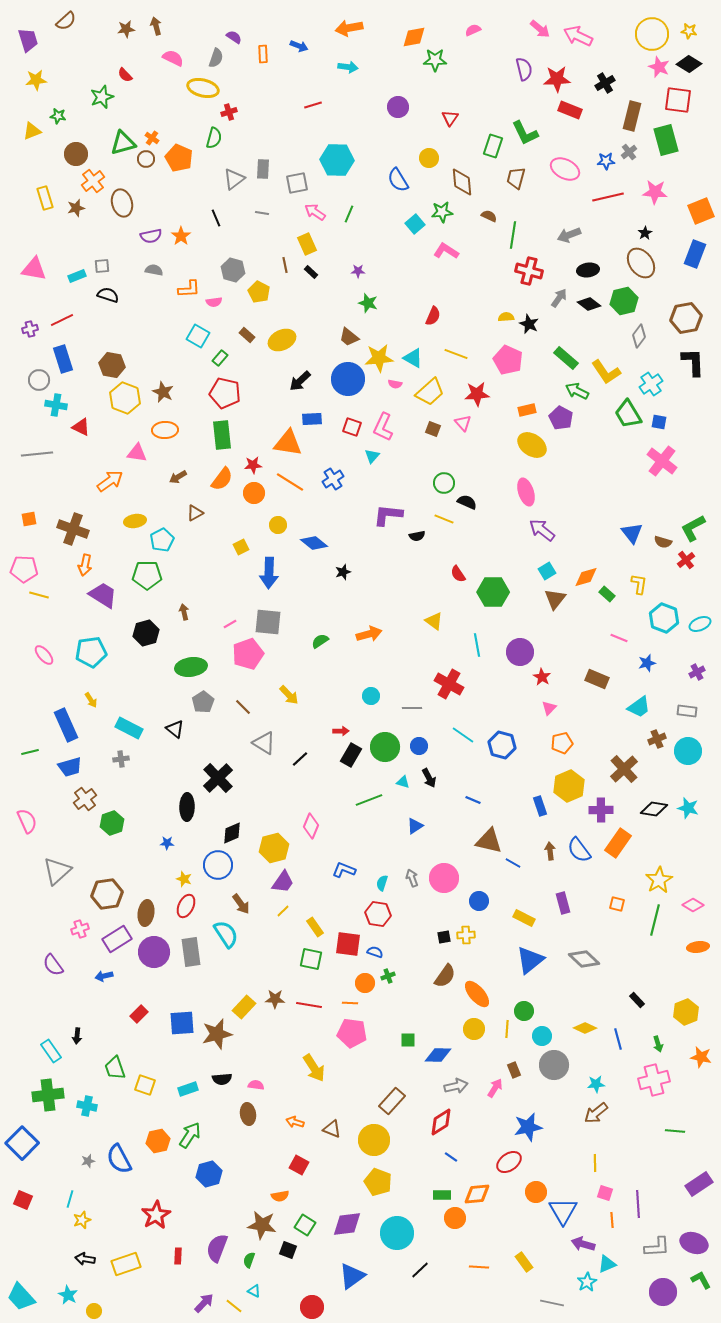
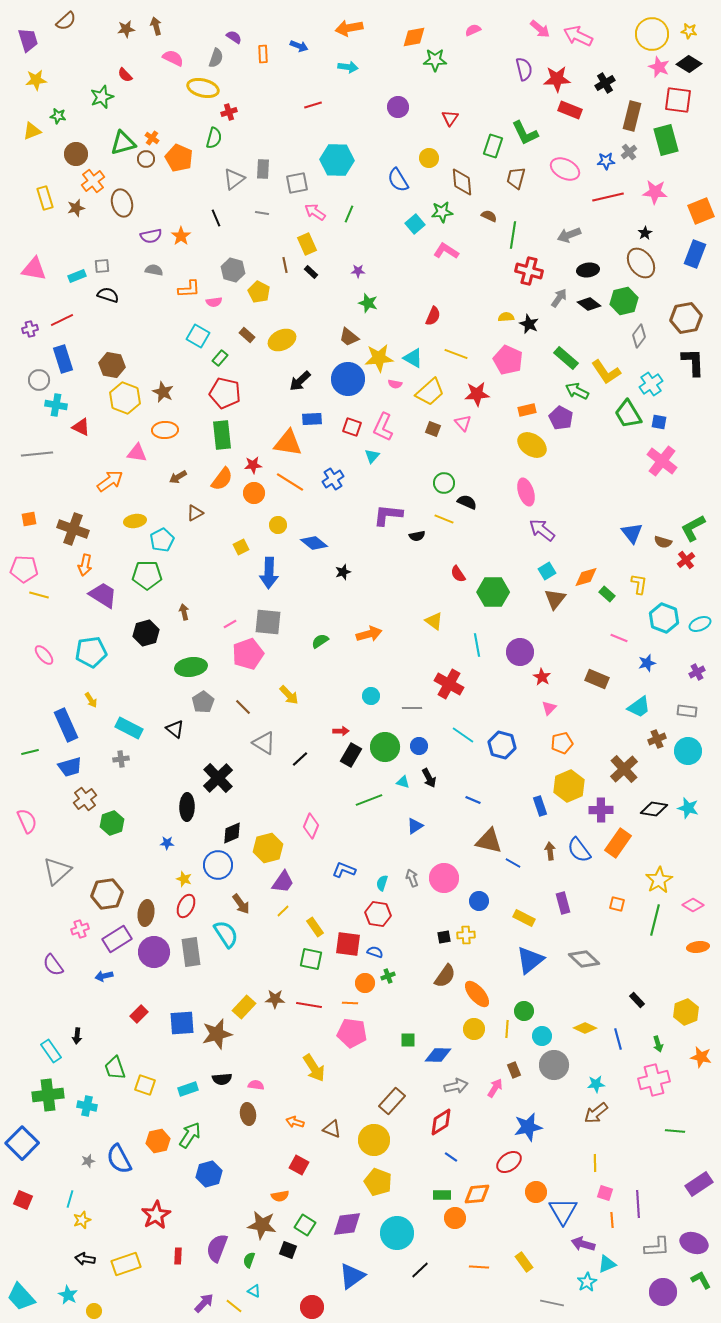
yellow hexagon at (274, 848): moved 6 px left
